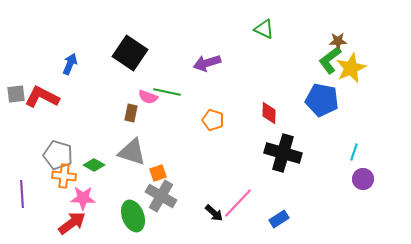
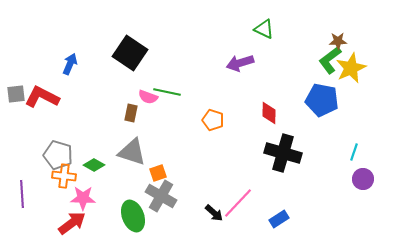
purple arrow: moved 33 px right
